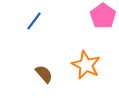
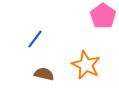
blue line: moved 1 px right, 18 px down
brown semicircle: rotated 36 degrees counterclockwise
